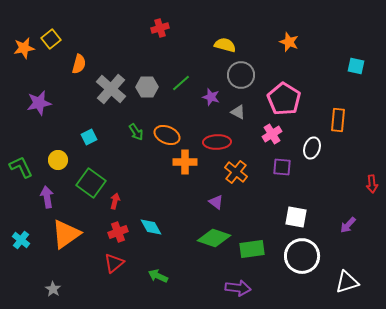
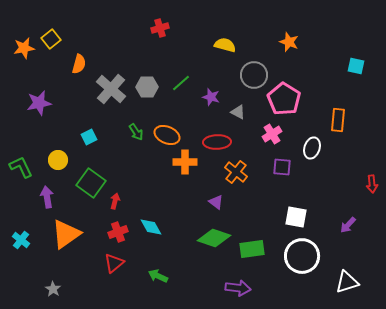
gray circle at (241, 75): moved 13 px right
